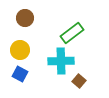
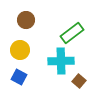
brown circle: moved 1 px right, 2 px down
blue square: moved 1 px left, 3 px down
